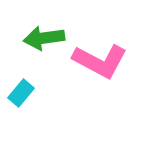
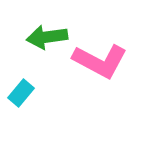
green arrow: moved 3 px right, 1 px up
